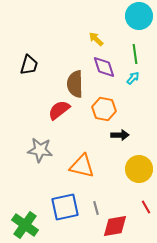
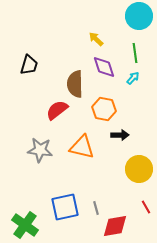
green line: moved 1 px up
red semicircle: moved 2 px left
orange triangle: moved 19 px up
